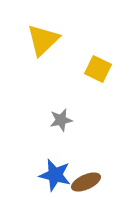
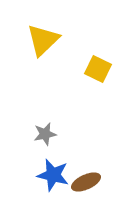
gray star: moved 16 px left, 14 px down
blue star: moved 2 px left
